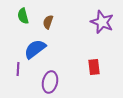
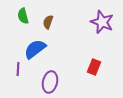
red rectangle: rotated 28 degrees clockwise
